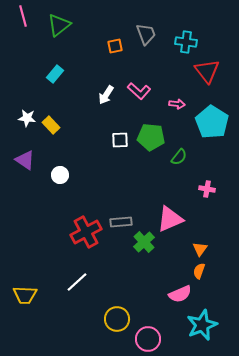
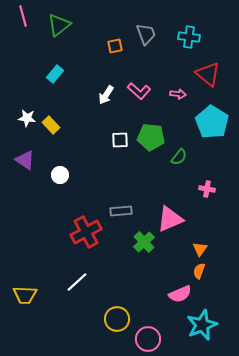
cyan cross: moved 3 px right, 5 px up
red triangle: moved 1 px right, 3 px down; rotated 12 degrees counterclockwise
pink arrow: moved 1 px right, 10 px up
gray rectangle: moved 11 px up
